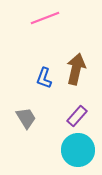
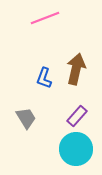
cyan circle: moved 2 px left, 1 px up
